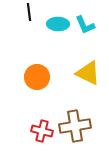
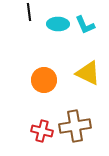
orange circle: moved 7 px right, 3 px down
